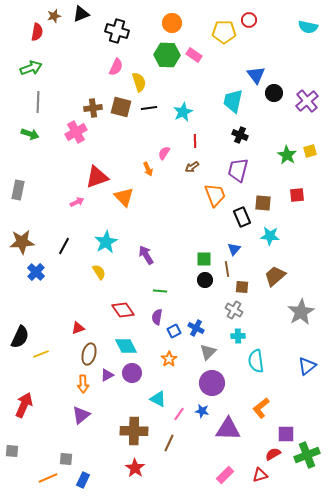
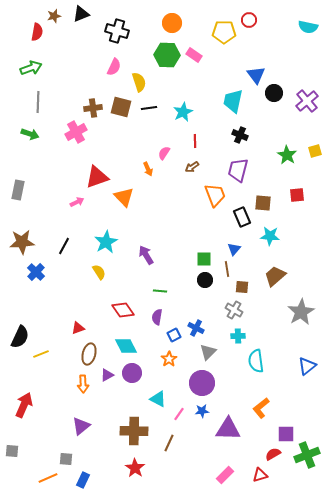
pink semicircle at (116, 67): moved 2 px left
yellow square at (310, 151): moved 5 px right
blue square at (174, 331): moved 4 px down
purple circle at (212, 383): moved 10 px left
blue star at (202, 411): rotated 16 degrees counterclockwise
purple triangle at (81, 415): moved 11 px down
